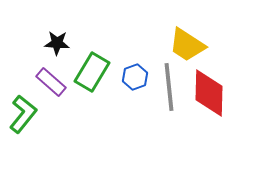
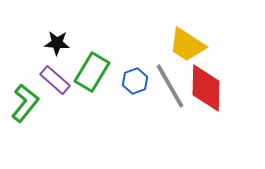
blue hexagon: moved 4 px down
purple rectangle: moved 4 px right, 2 px up
gray line: moved 1 px right, 1 px up; rotated 24 degrees counterclockwise
red diamond: moved 3 px left, 5 px up
green L-shape: moved 2 px right, 11 px up
